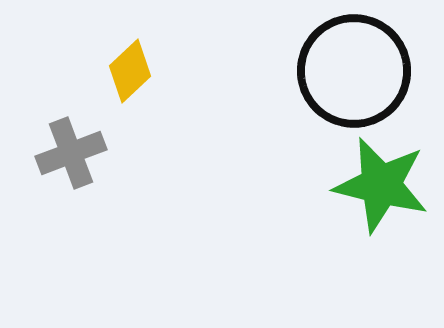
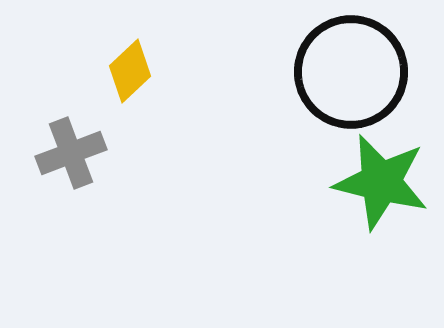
black circle: moved 3 px left, 1 px down
green star: moved 3 px up
